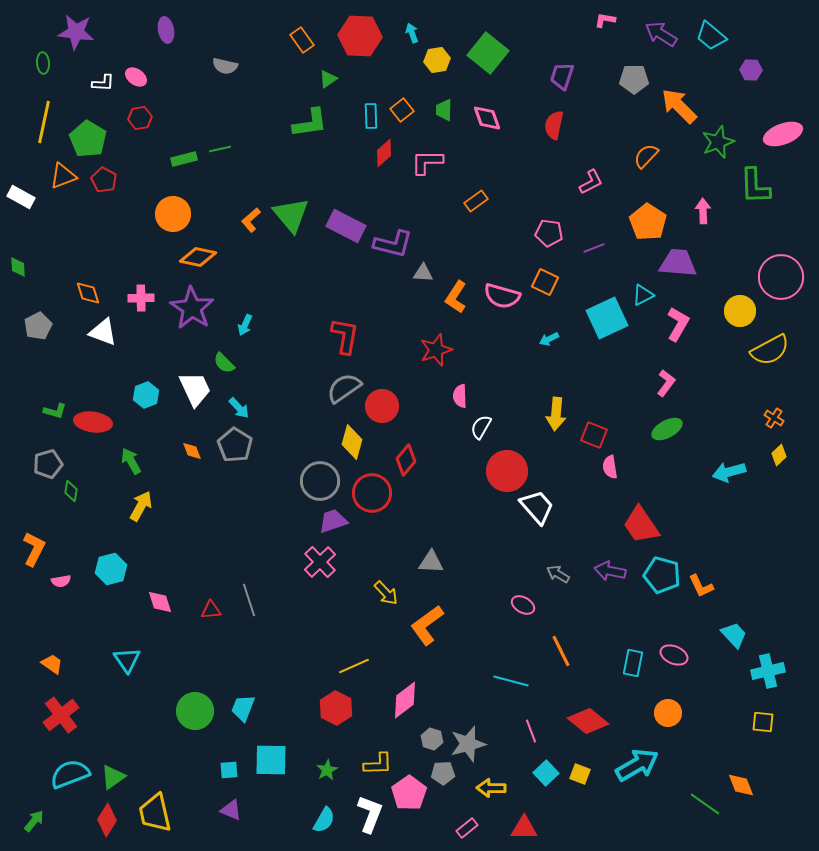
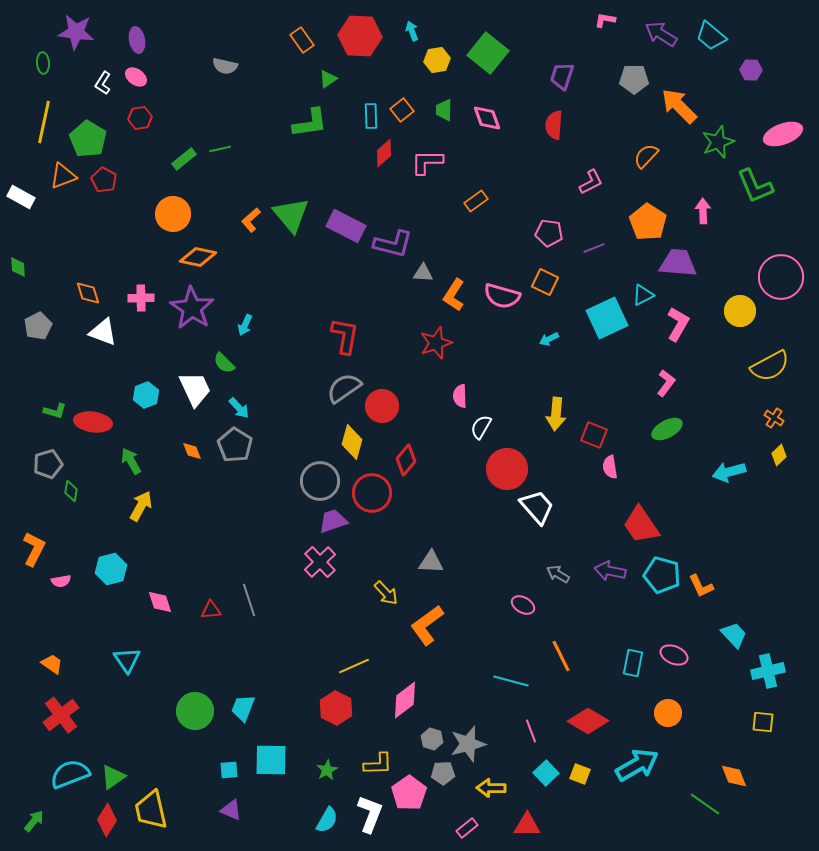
purple ellipse at (166, 30): moved 29 px left, 10 px down
cyan arrow at (412, 33): moved 2 px up
white L-shape at (103, 83): rotated 120 degrees clockwise
red semicircle at (554, 125): rotated 8 degrees counterclockwise
green rectangle at (184, 159): rotated 25 degrees counterclockwise
green L-shape at (755, 186): rotated 21 degrees counterclockwise
orange L-shape at (456, 297): moved 2 px left, 2 px up
red star at (436, 350): moved 7 px up
yellow semicircle at (770, 350): moved 16 px down
red circle at (507, 471): moved 2 px up
orange line at (561, 651): moved 5 px down
red diamond at (588, 721): rotated 9 degrees counterclockwise
orange diamond at (741, 785): moved 7 px left, 9 px up
yellow trapezoid at (155, 813): moved 4 px left, 3 px up
cyan semicircle at (324, 820): moved 3 px right
red triangle at (524, 828): moved 3 px right, 3 px up
